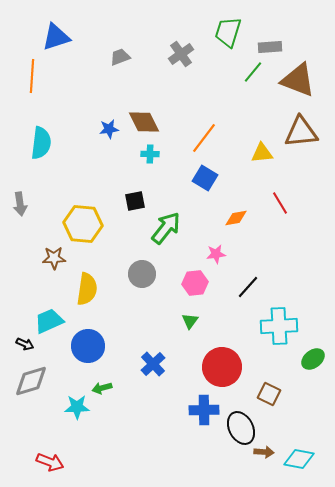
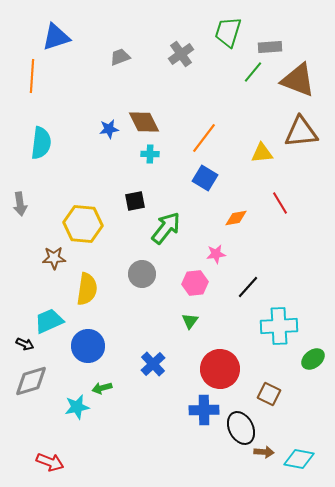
red circle at (222, 367): moved 2 px left, 2 px down
cyan star at (77, 407): rotated 10 degrees counterclockwise
